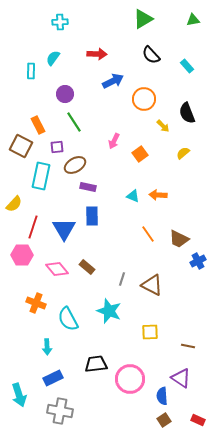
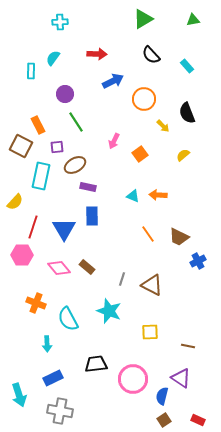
green line at (74, 122): moved 2 px right
yellow semicircle at (183, 153): moved 2 px down
yellow semicircle at (14, 204): moved 1 px right, 2 px up
brown trapezoid at (179, 239): moved 2 px up
pink diamond at (57, 269): moved 2 px right, 1 px up
cyan arrow at (47, 347): moved 3 px up
pink circle at (130, 379): moved 3 px right
blue semicircle at (162, 396): rotated 18 degrees clockwise
